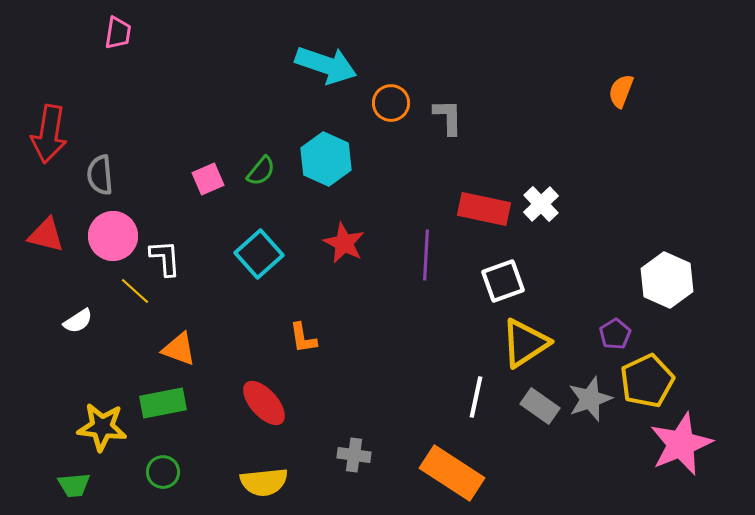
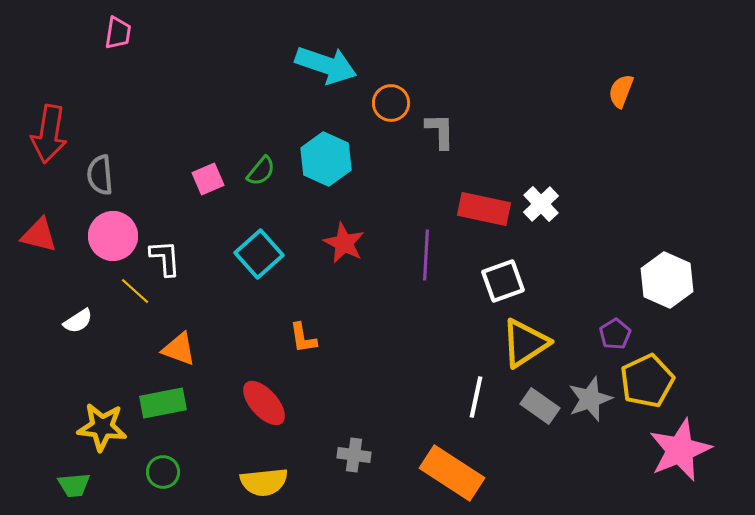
gray L-shape: moved 8 px left, 14 px down
red triangle: moved 7 px left
pink star: moved 1 px left, 6 px down
